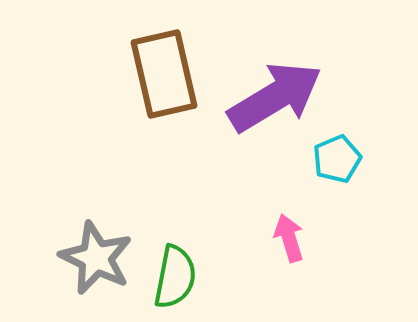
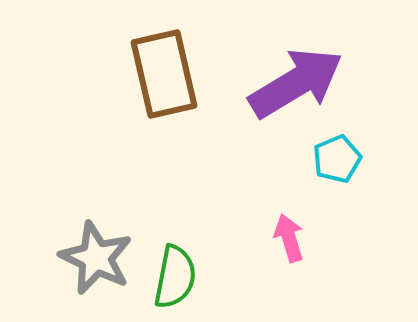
purple arrow: moved 21 px right, 14 px up
